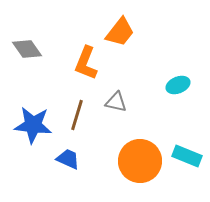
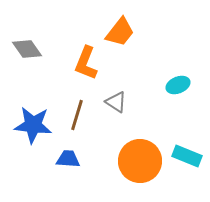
gray triangle: rotated 20 degrees clockwise
blue trapezoid: rotated 20 degrees counterclockwise
